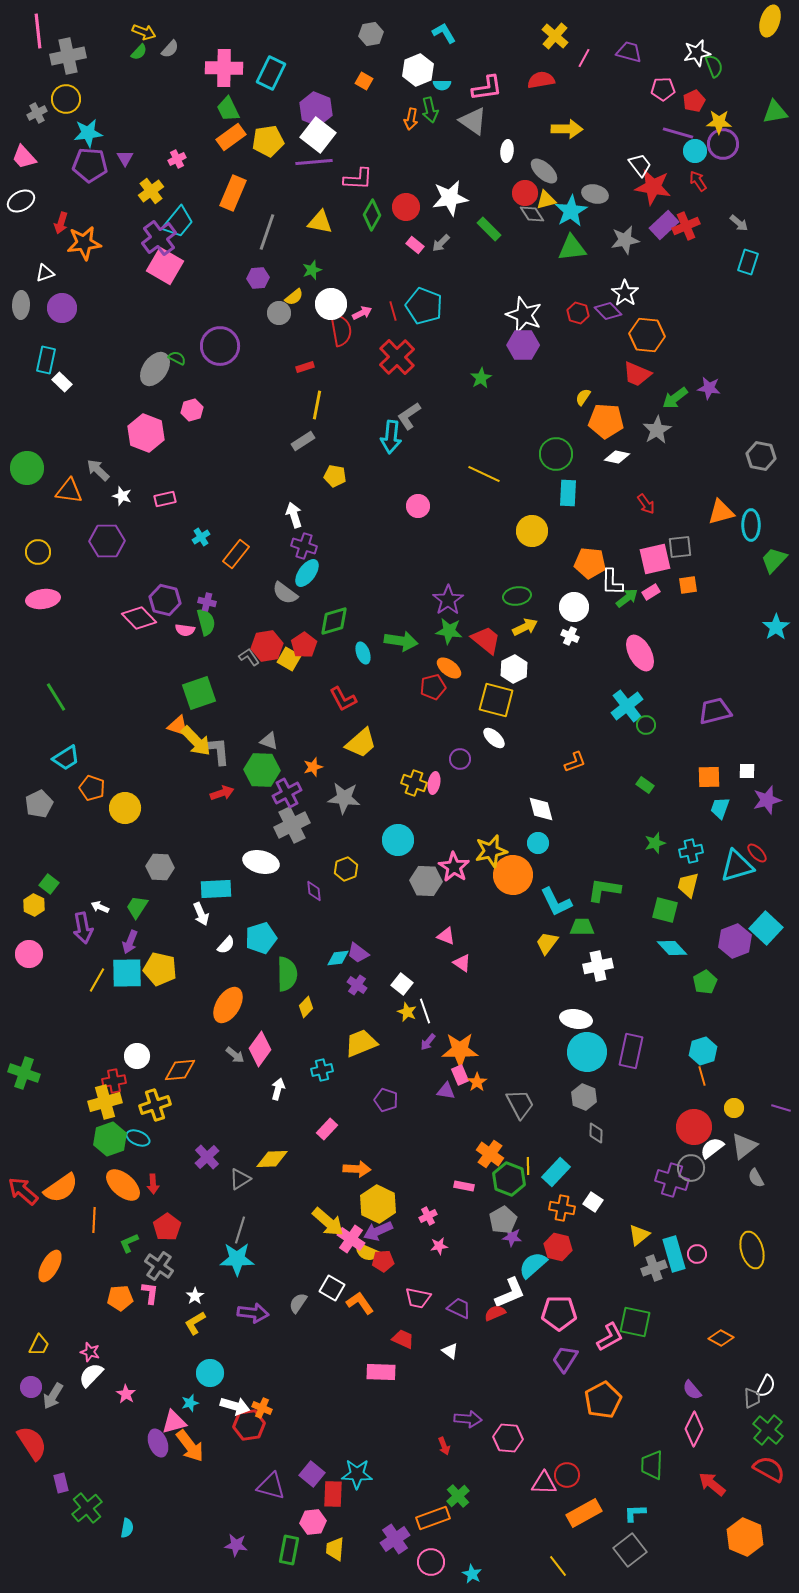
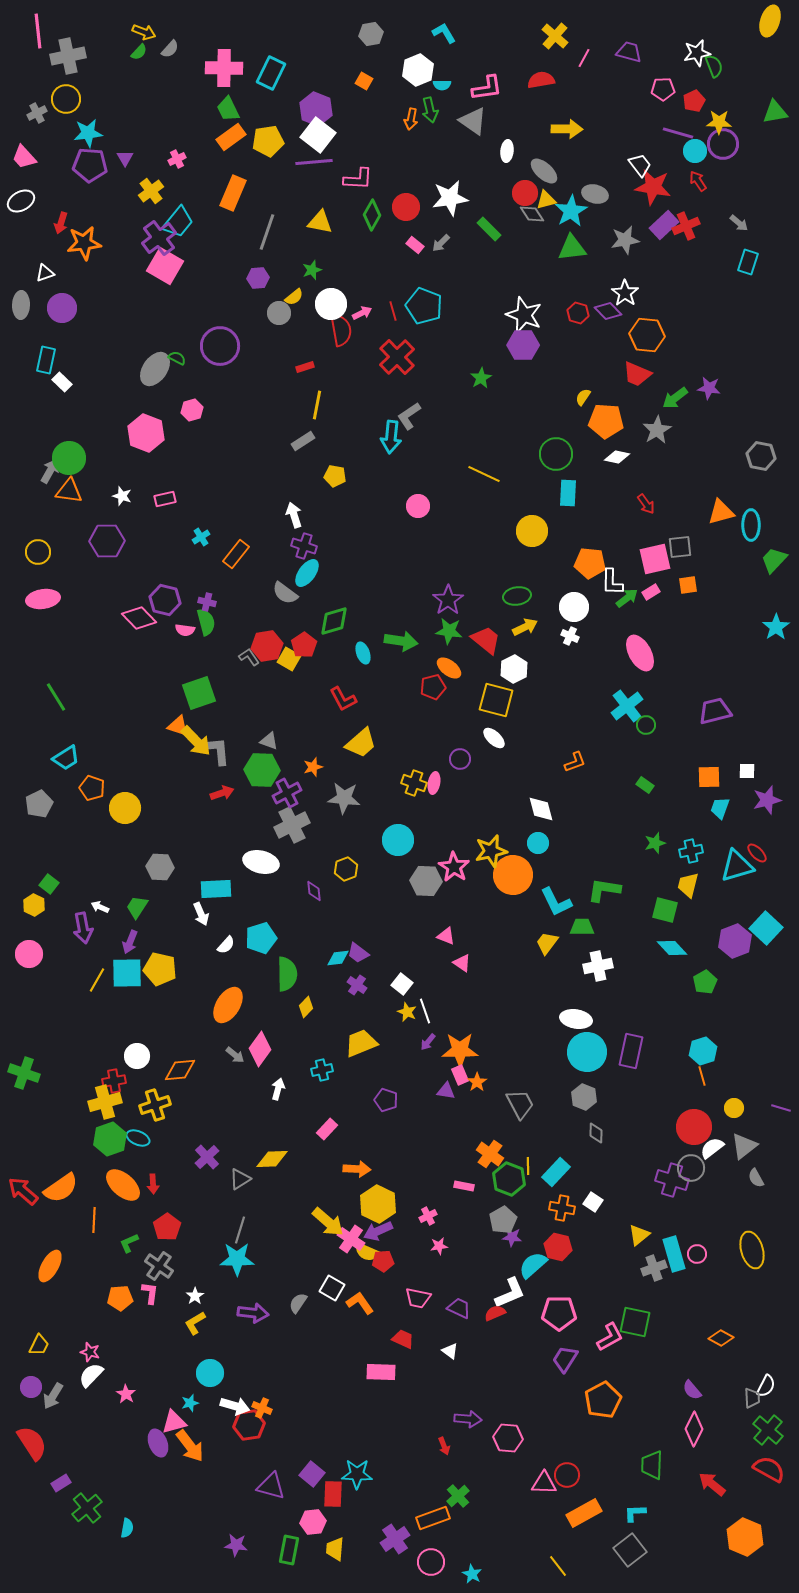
green circle at (27, 468): moved 42 px right, 10 px up
gray arrow at (98, 470): moved 48 px left, 1 px down; rotated 75 degrees clockwise
purple rectangle at (61, 1483): rotated 72 degrees clockwise
